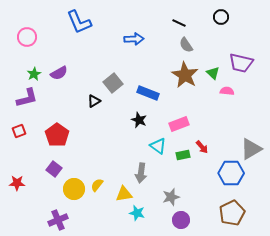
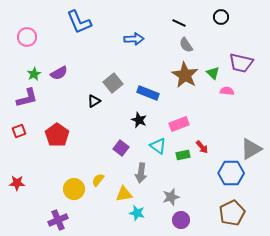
purple square: moved 67 px right, 21 px up
yellow semicircle: moved 1 px right, 5 px up
